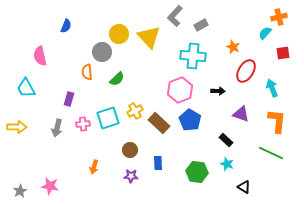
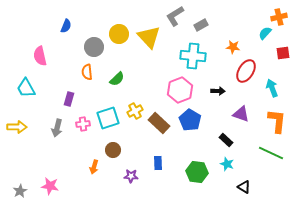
gray L-shape: rotated 15 degrees clockwise
orange star: rotated 16 degrees counterclockwise
gray circle: moved 8 px left, 5 px up
brown circle: moved 17 px left
